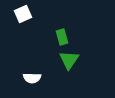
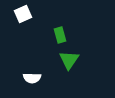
green rectangle: moved 2 px left, 2 px up
